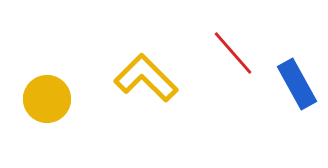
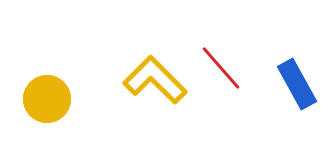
red line: moved 12 px left, 15 px down
yellow L-shape: moved 9 px right, 2 px down
